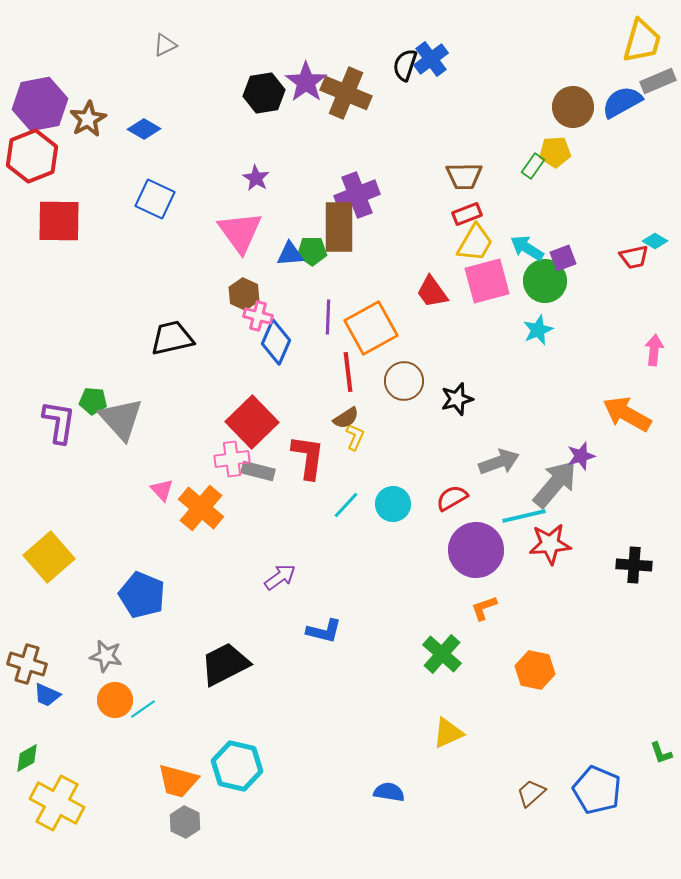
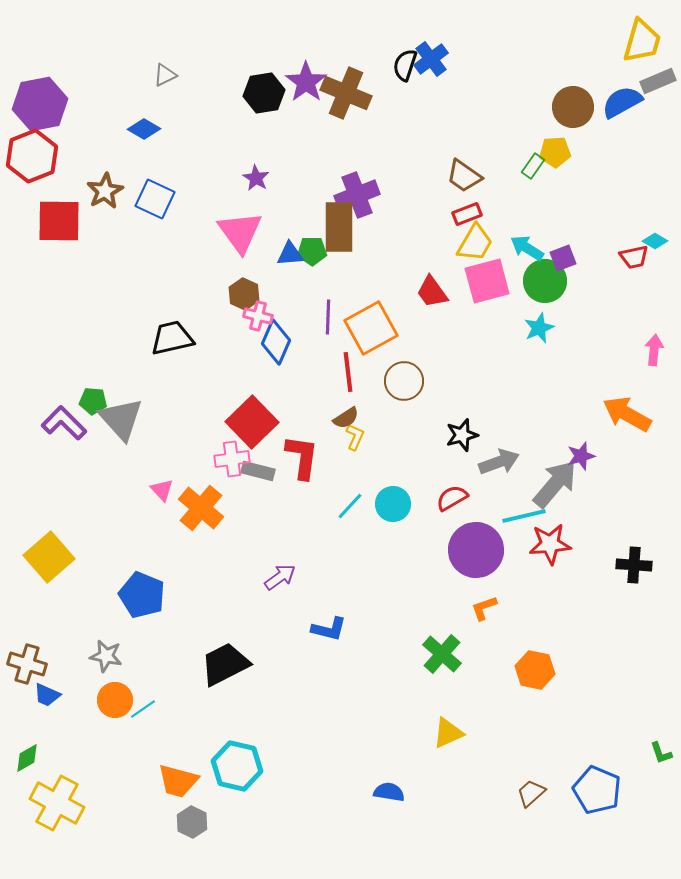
gray triangle at (165, 45): moved 30 px down
brown star at (88, 119): moved 17 px right, 72 px down
brown trapezoid at (464, 176): rotated 36 degrees clockwise
cyan star at (538, 330): moved 1 px right, 2 px up
black star at (457, 399): moved 5 px right, 36 px down
purple L-shape at (59, 422): moved 5 px right, 1 px down; rotated 54 degrees counterclockwise
red L-shape at (308, 457): moved 6 px left
cyan line at (346, 505): moved 4 px right, 1 px down
blue L-shape at (324, 631): moved 5 px right, 2 px up
gray hexagon at (185, 822): moved 7 px right
